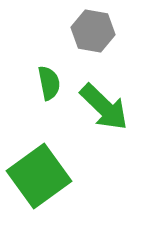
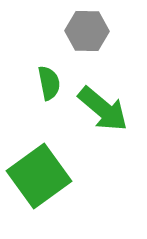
gray hexagon: moved 6 px left; rotated 9 degrees counterclockwise
green arrow: moved 1 px left, 2 px down; rotated 4 degrees counterclockwise
